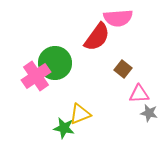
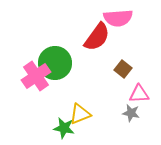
gray star: moved 18 px left
